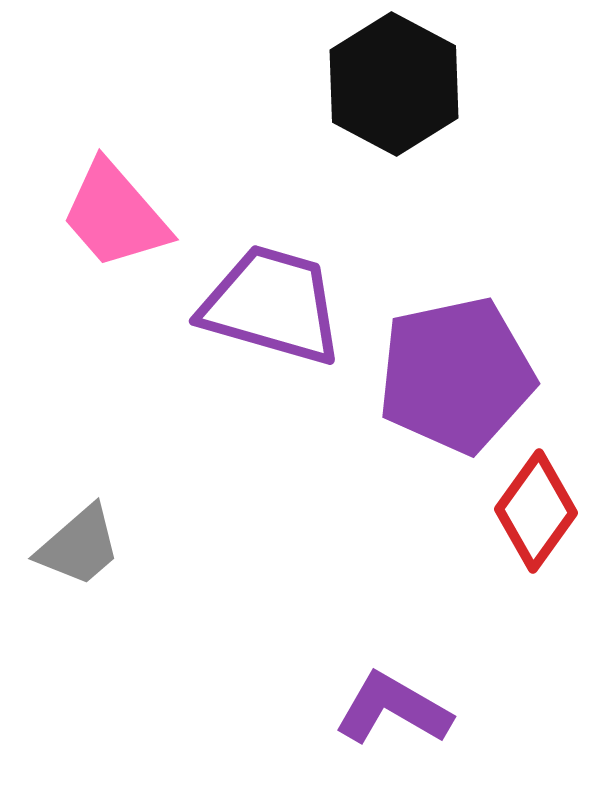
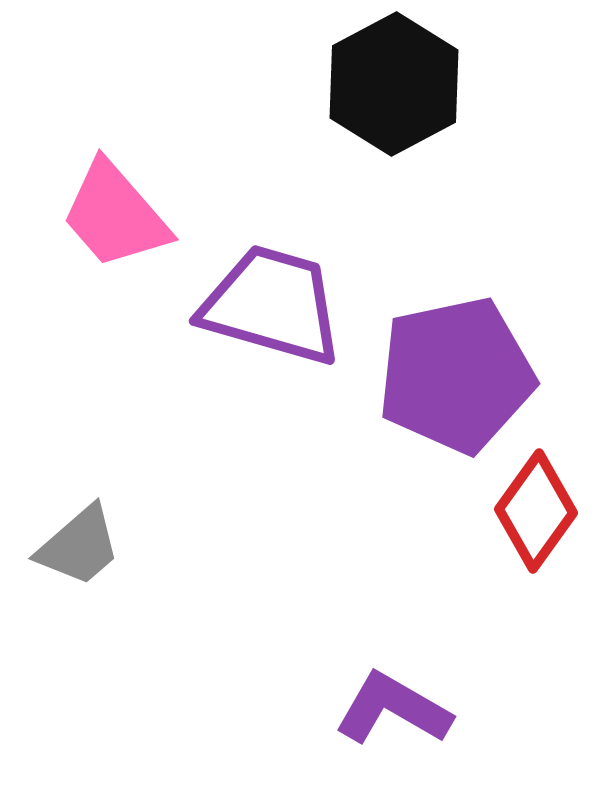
black hexagon: rotated 4 degrees clockwise
